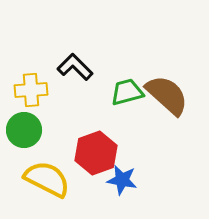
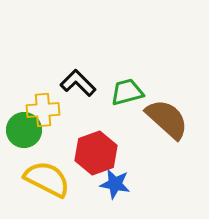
black L-shape: moved 3 px right, 16 px down
yellow cross: moved 12 px right, 20 px down
brown semicircle: moved 24 px down
blue star: moved 7 px left, 4 px down
